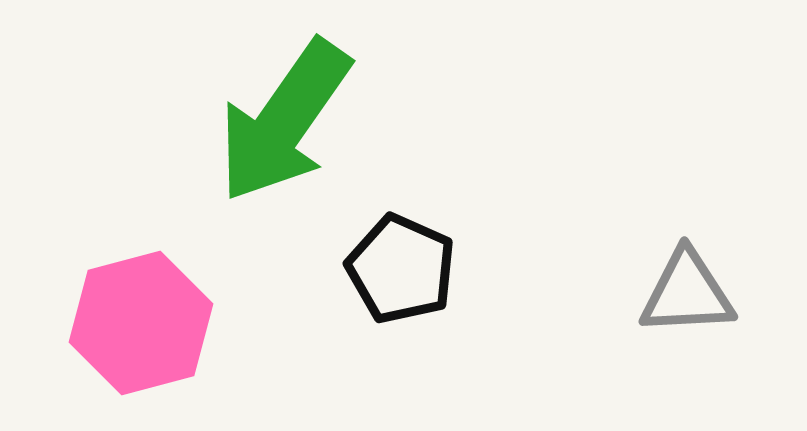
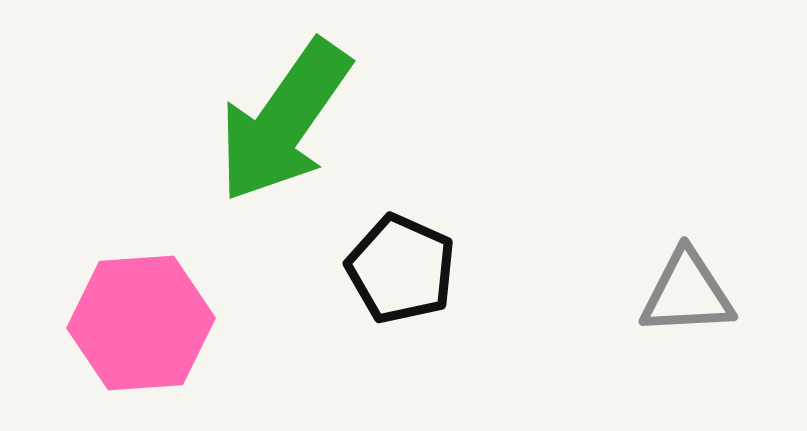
pink hexagon: rotated 11 degrees clockwise
